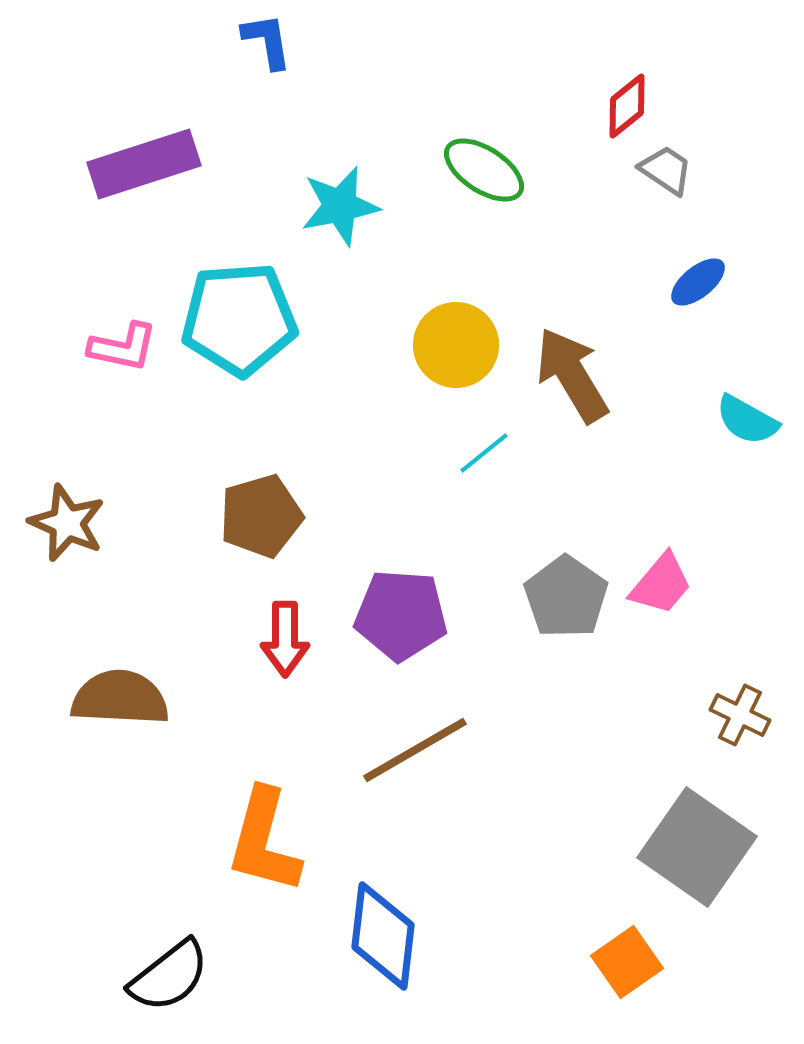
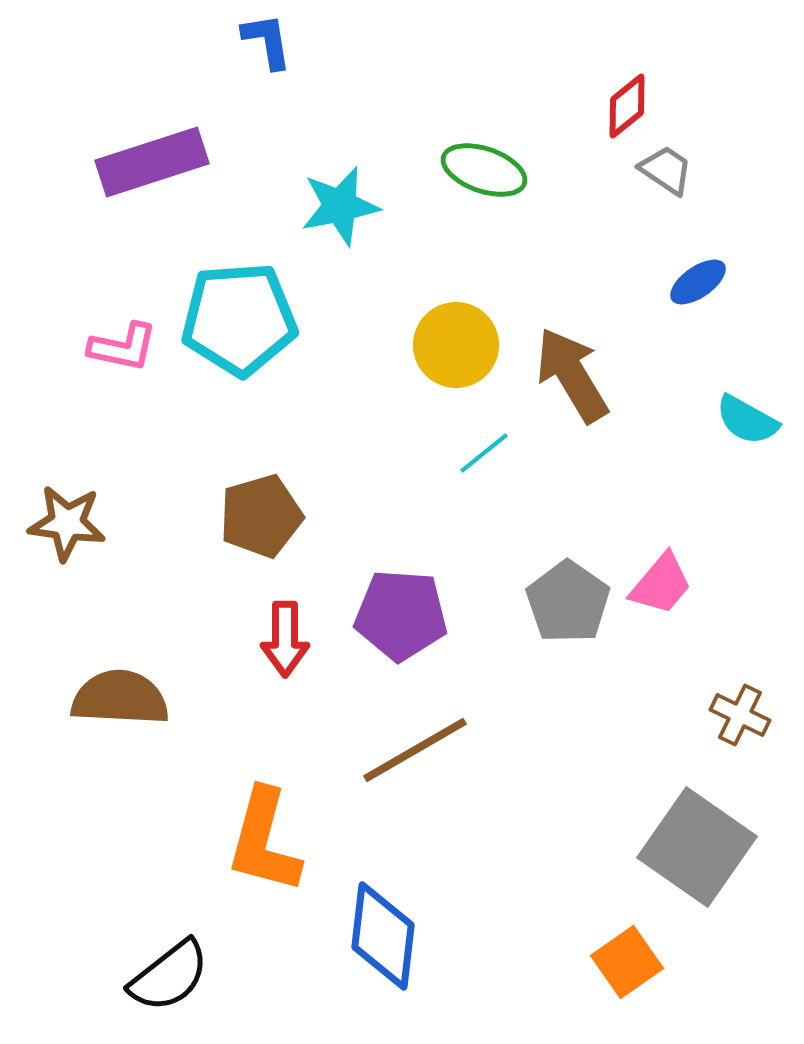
purple rectangle: moved 8 px right, 2 px up
green ellipse: rotated 14 degrees counterclockwise
blue ellipse: rotated 4 degrees clockwise
brown star: rotated 16 degrees counterclockwise
gray pentagon: moved 2 px right, 5 px down
